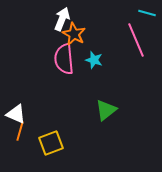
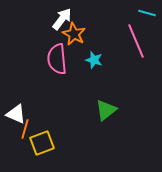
white arrow: rotated 15 degrees clockwise
pink line: moved 1 px down
pink semicircle: moved 7 px left
orange line: moved 5 px right, 2 px up
yellow square: moved 9 px left
